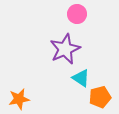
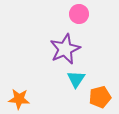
pink circle: moved 2 px right
cyan triangle: moved 5 px left, 1 px down; rotated 30 degrees clockwise
orange star: rotated 15 degrees clockwise
